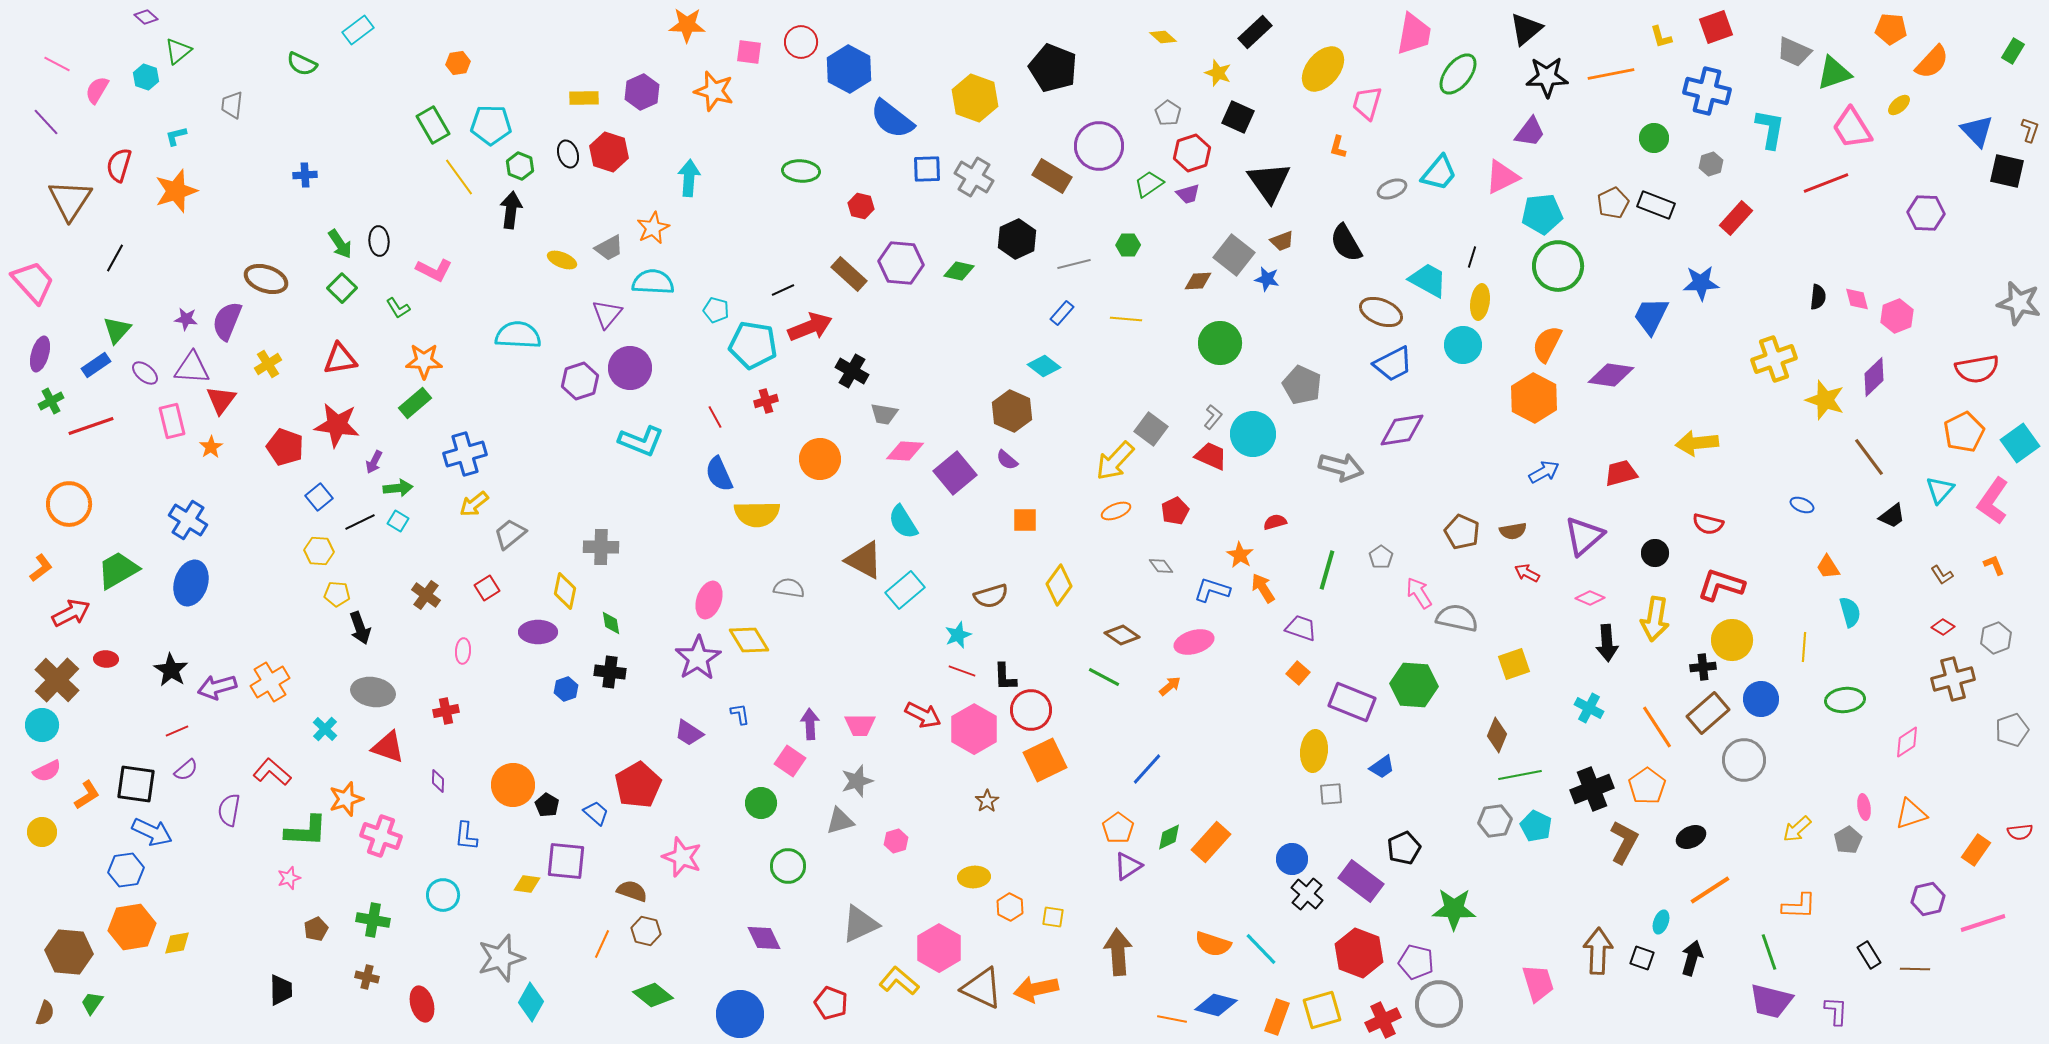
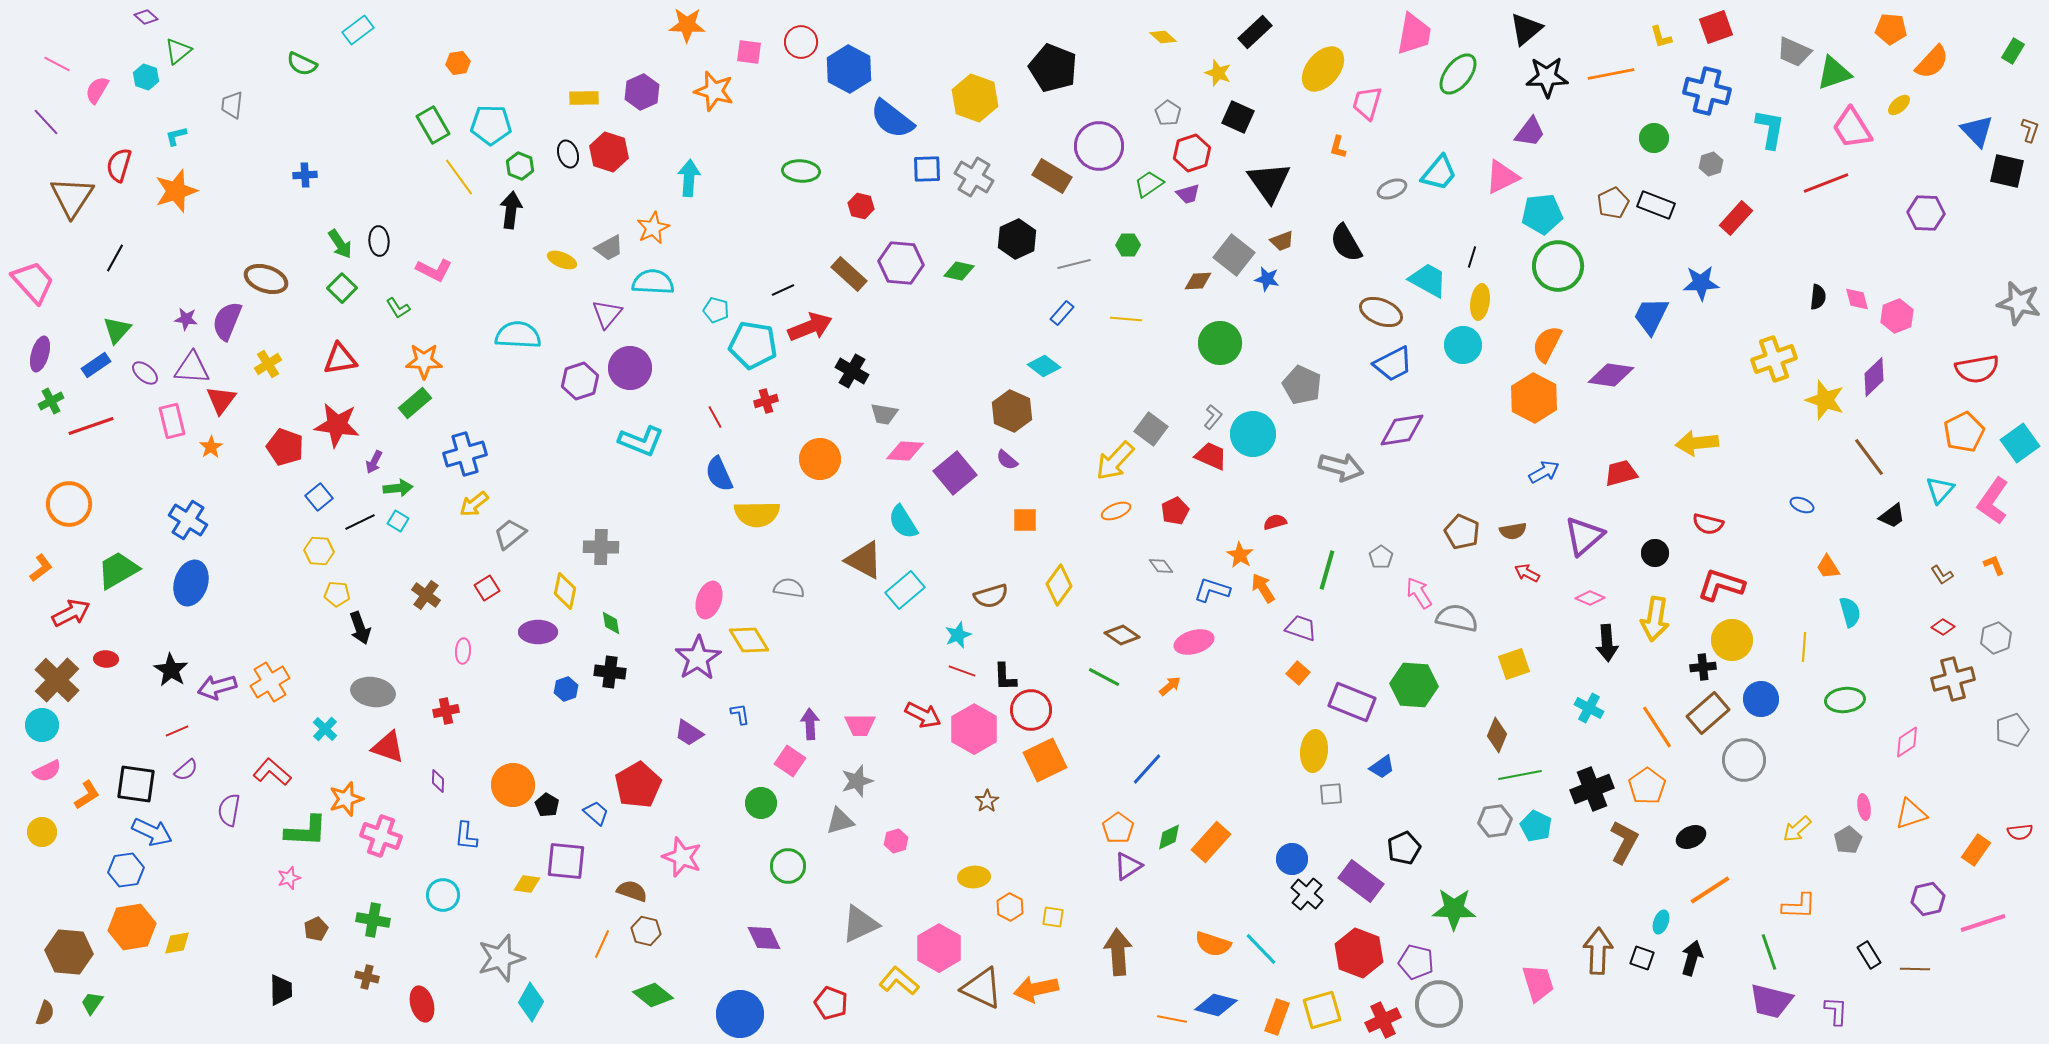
brown triangle at (70, 200): moved 2 px right, 3 px up
